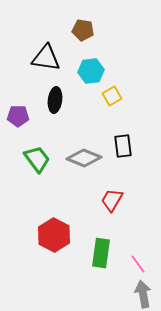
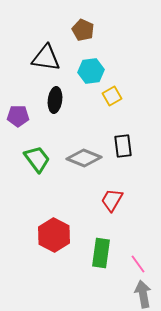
brown pentagon: rotated 15 degrees clockwise
